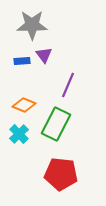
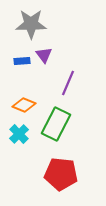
gray star: moved 1 px left, 1 px up
purple line: moved 2 px up
